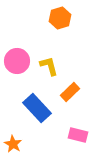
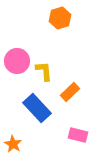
yellow L-shape: moved 5 px left, 5 px down; rotated 10 degrees clockwise
